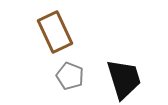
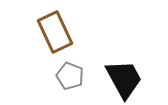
black trapezoid: rotated 12 degrees counterclockwise
